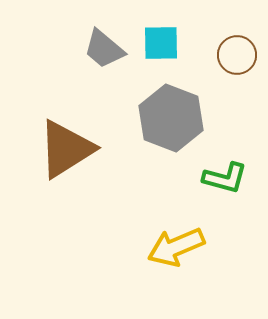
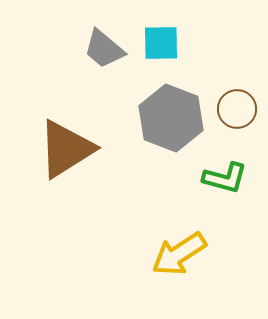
brown circle: moved 54 px down
yellow arrow: moved 3 px right, 7 px down; rotated 10 degrees counterclockwise
